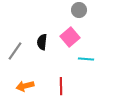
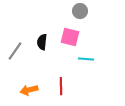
gray circle: moved 1 px right, 1 px down
pink square: rotated 36 degrees counterclockwise
orange arrow: moved 4 px right, 4 px down
